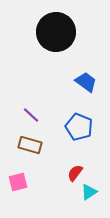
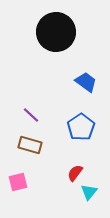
blue pentagon: moved 2 px right; rotated 16 degrees clockwise
cyan triangle: rotated 18 degrees counterclockwise
